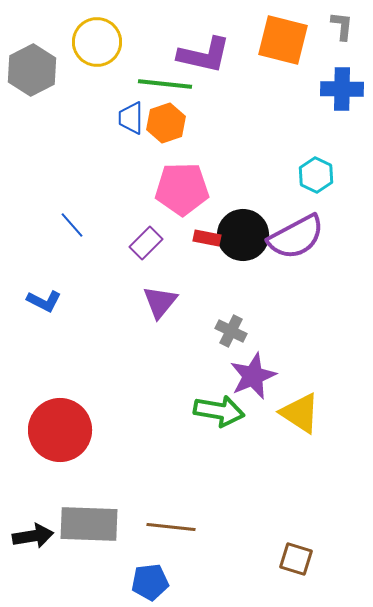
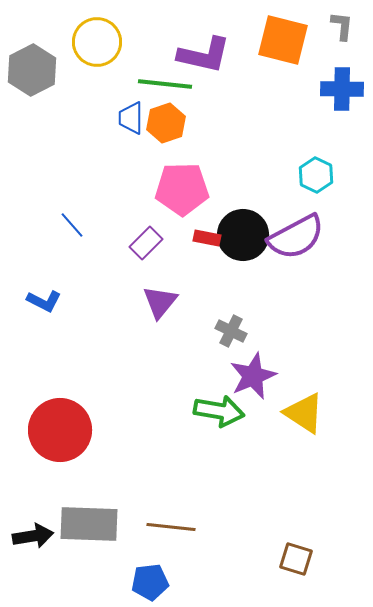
yellow triangle: moved 4 px right
